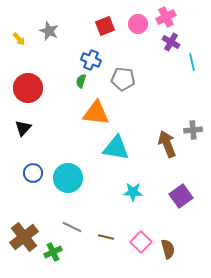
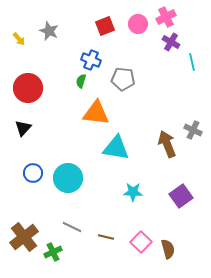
gray cross: rotated 30 degrees clockwise
